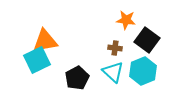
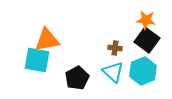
orange star: moved 20 px right
orange triangle: moved 2 px right, 1 px up
cyan square: rotated 36 degrees clockwise
